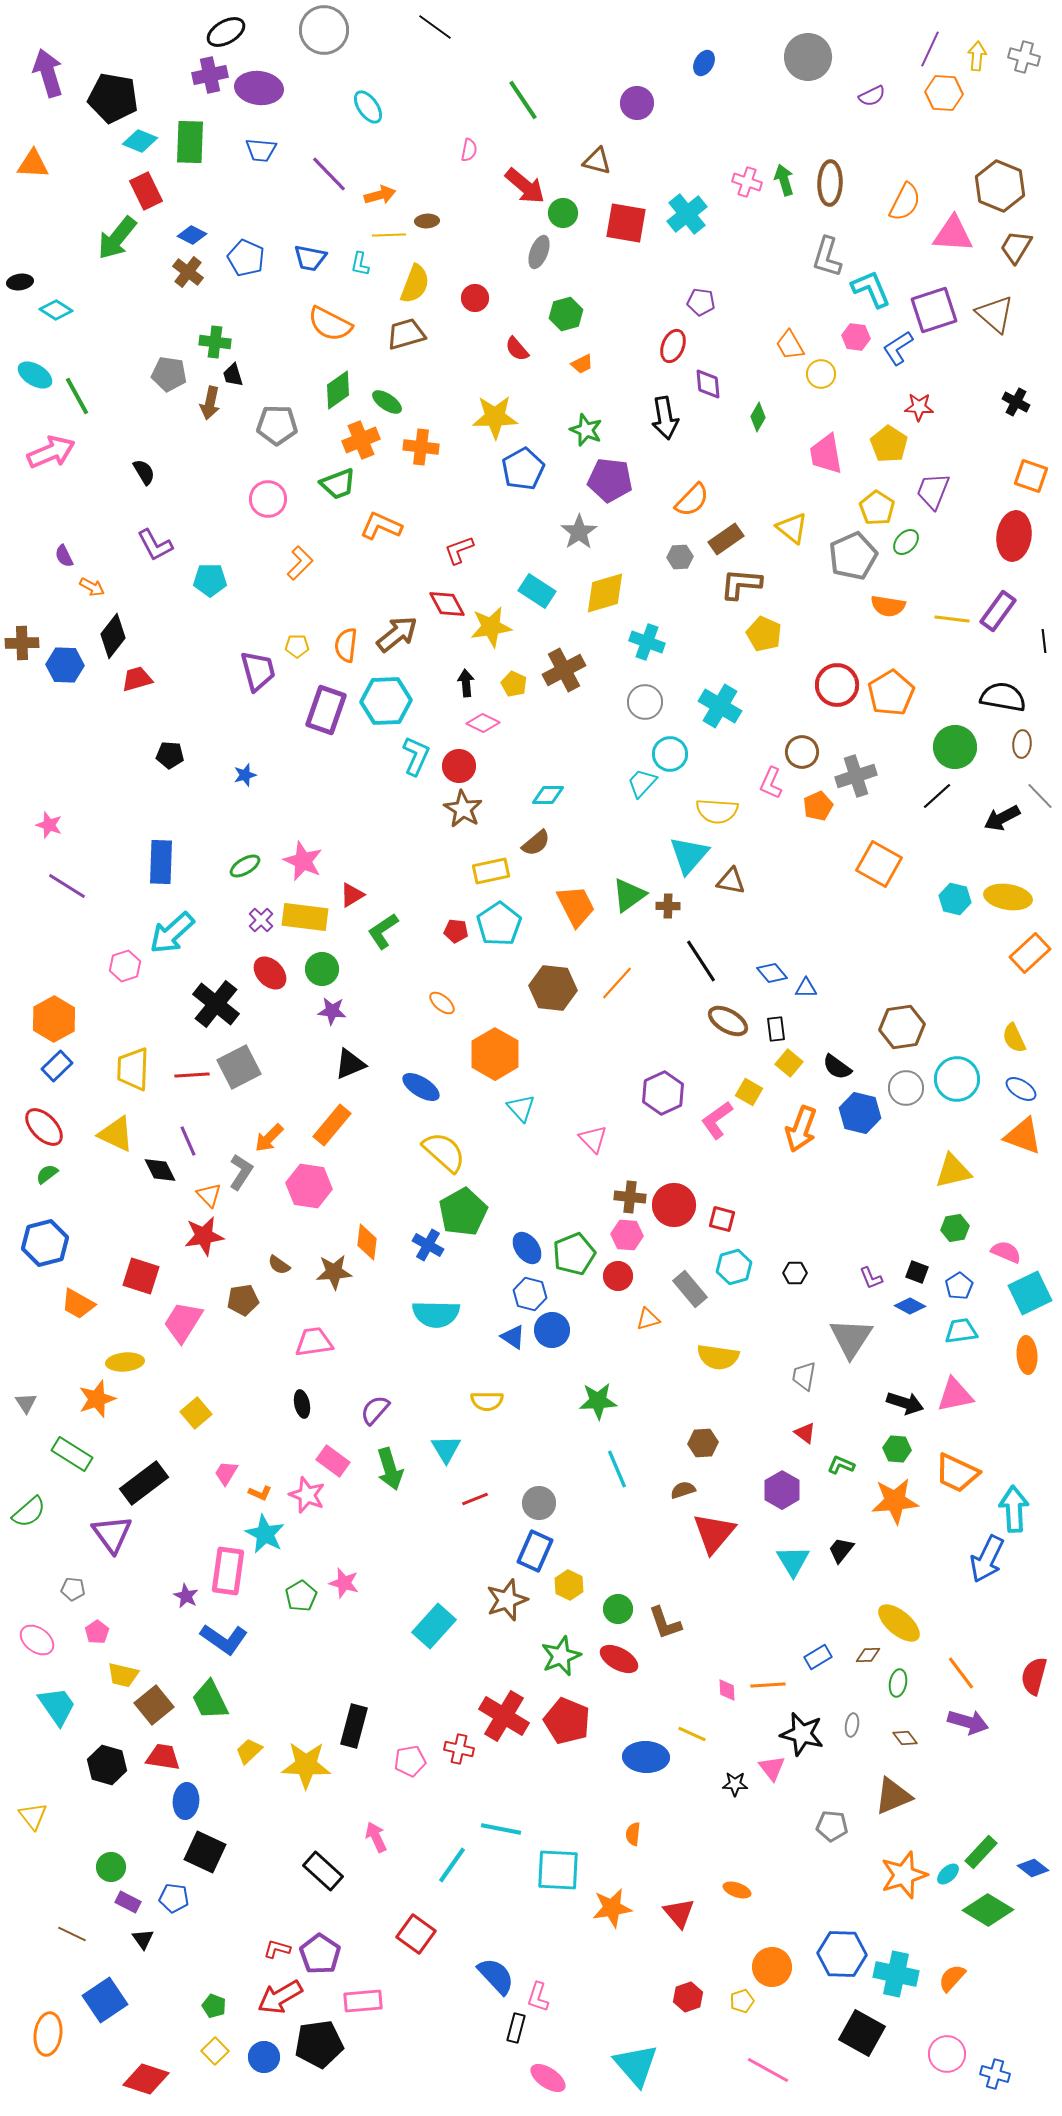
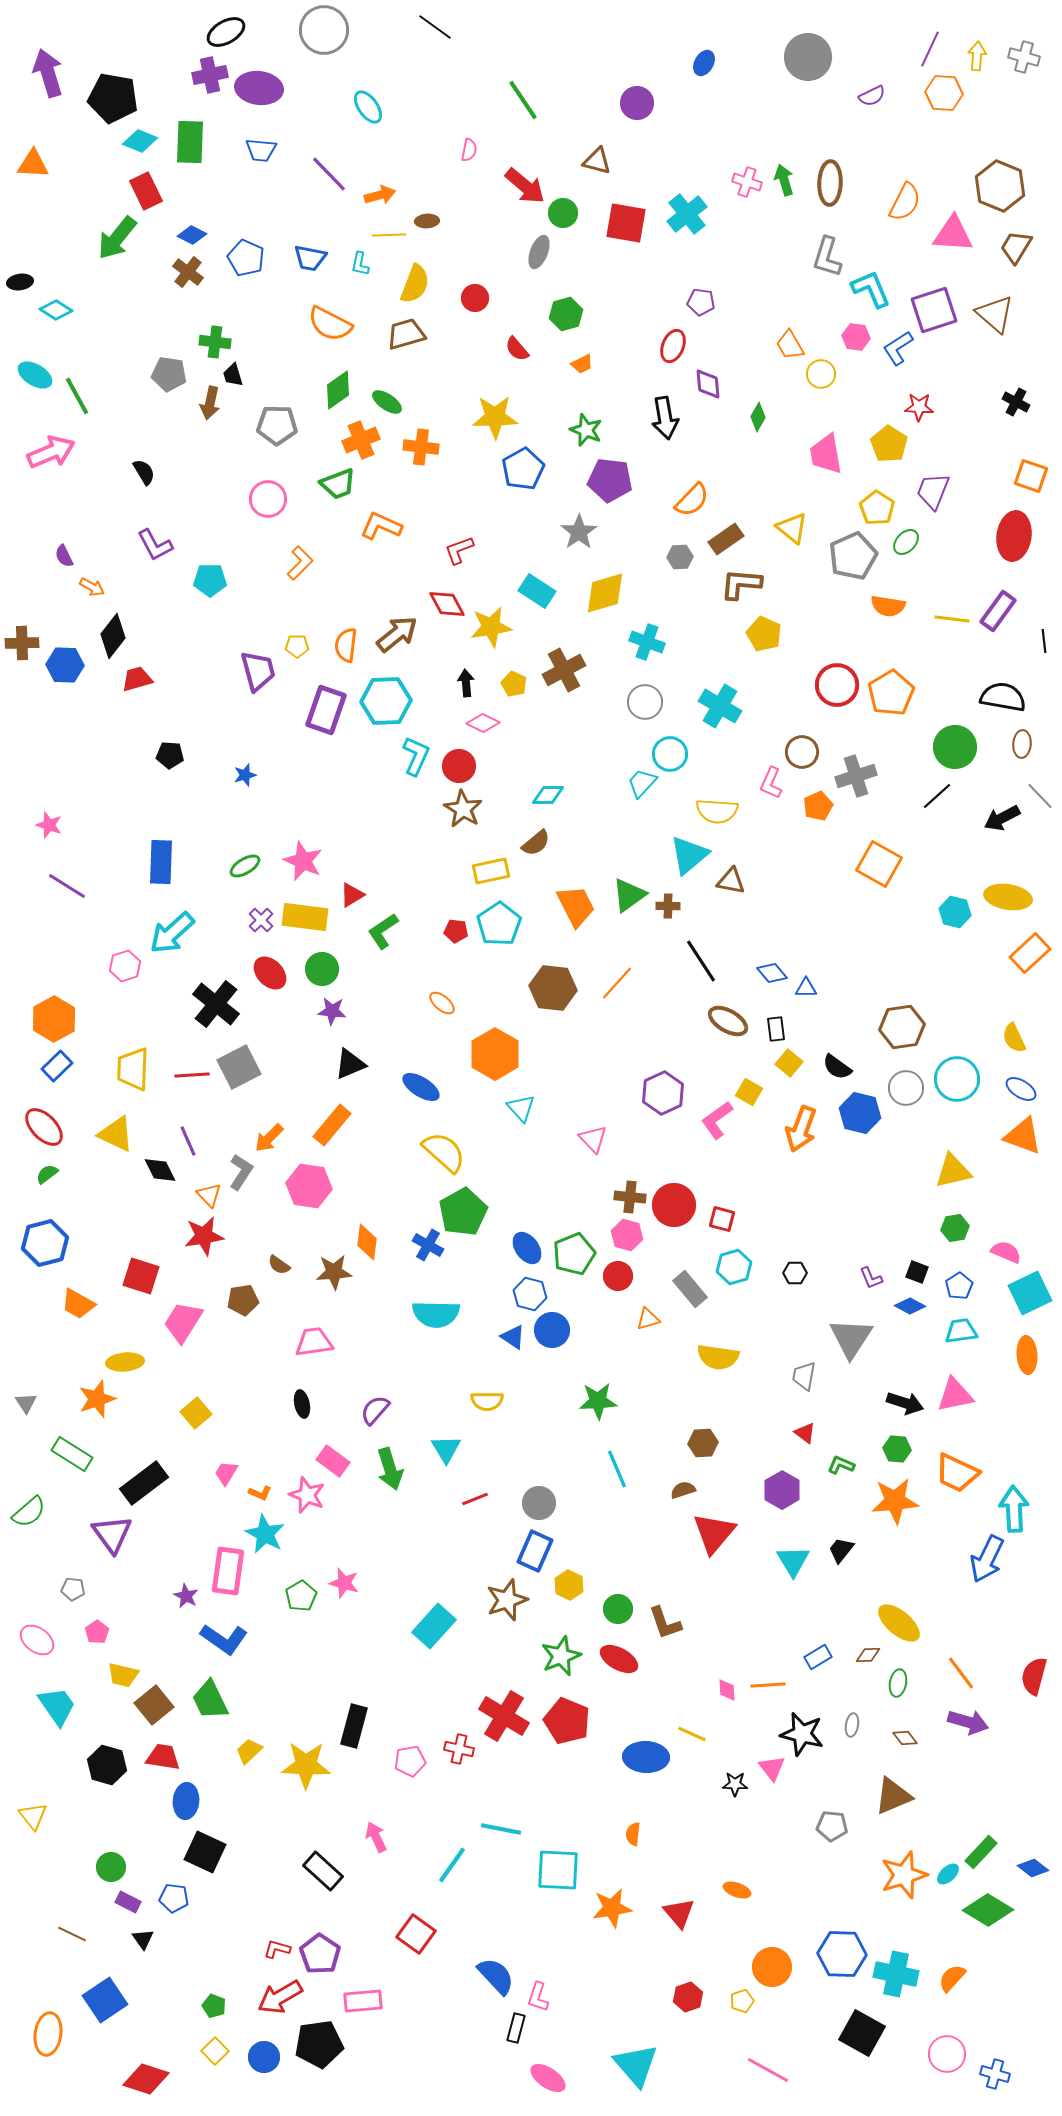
cyan triangle at (689, 855): rotated 9 degrees clockwise
cyan hexagon at (955, 899): moved 13 px down
pink hexagon at (627, 1235): rotated 12 degrees clockwise
